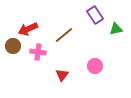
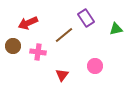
purple rectangle: moved 9 px left, 3 px down
red arrow: moved 6 px up
